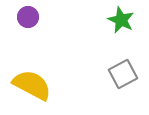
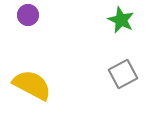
purple circle: moved 2 px up
